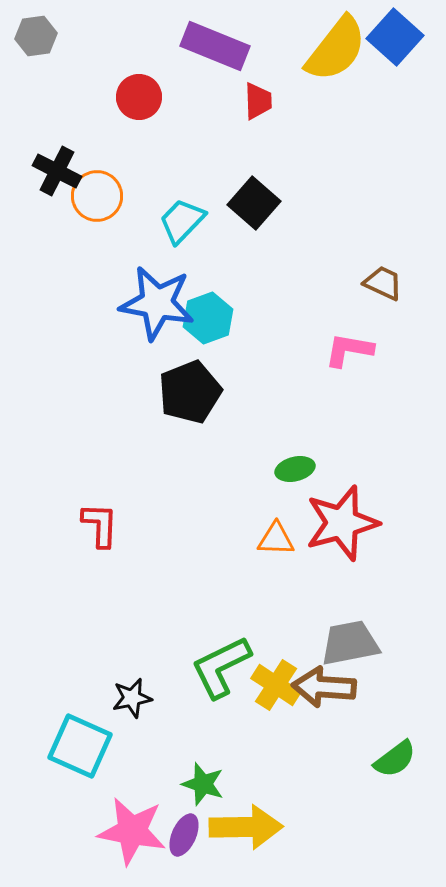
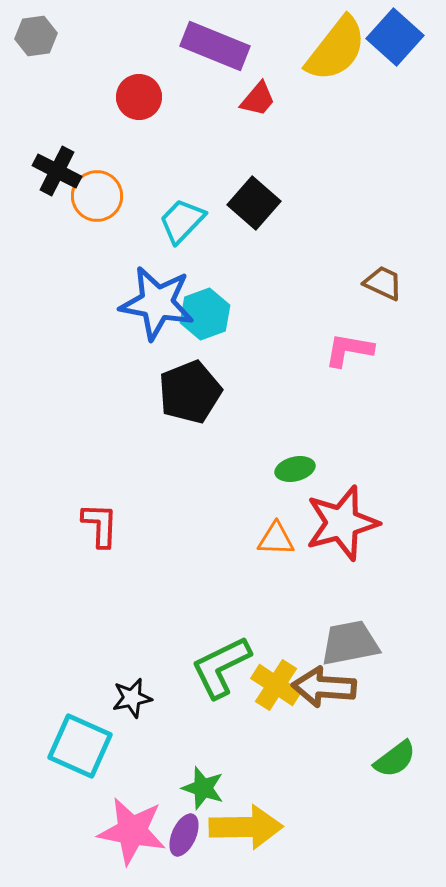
red trapezoid: moved 2 px up; rotated 42 degrees clockwise
cyan hexagon: moved 3 px left, 4 px up
green star: moved 4 px down
